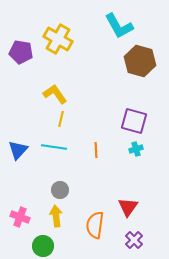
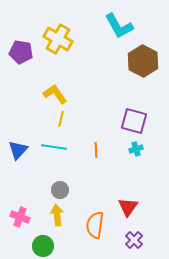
brown hexagon: moved 3 px right; rotated 12 degrees clockwise
yellow arrow: moved 1 px right, 1 px up
